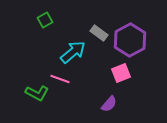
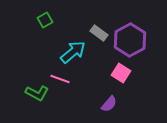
pink square: rotated 36 degrees counterclockwise
